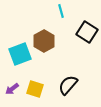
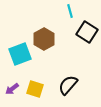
cyan line: moved 9 px right
brown hexagon: moved 2 px up
